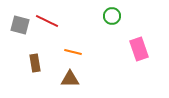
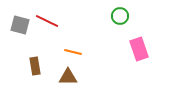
green circle: moved 8 px right
brown rectangle: moved 3 px down
brown triangle: moved 2 px left, 2 px up
